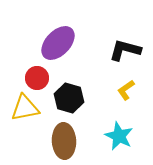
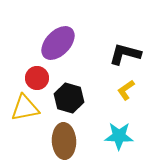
black L-shape: moved 4 px down
cyan star: rotated 24 degrees counterclockwise
